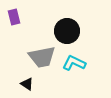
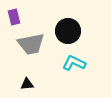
black circle: moved 1 px right
gray trapezoid: moved 11 px left, 13 px up
black triangle: rotated 40 degrees counterclockwise
